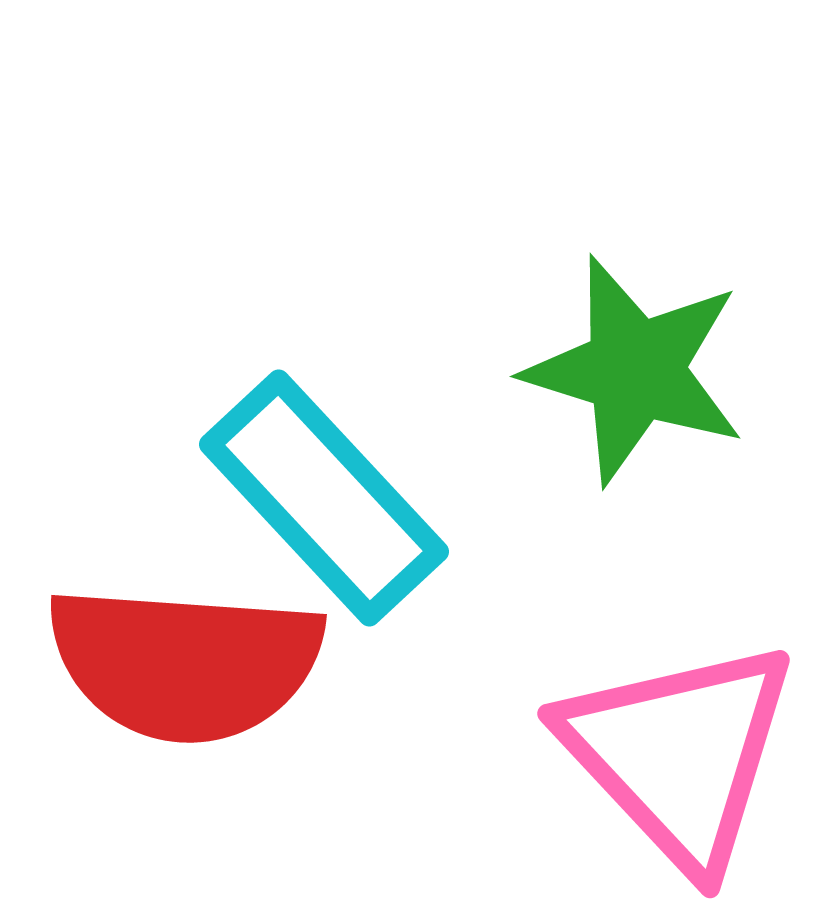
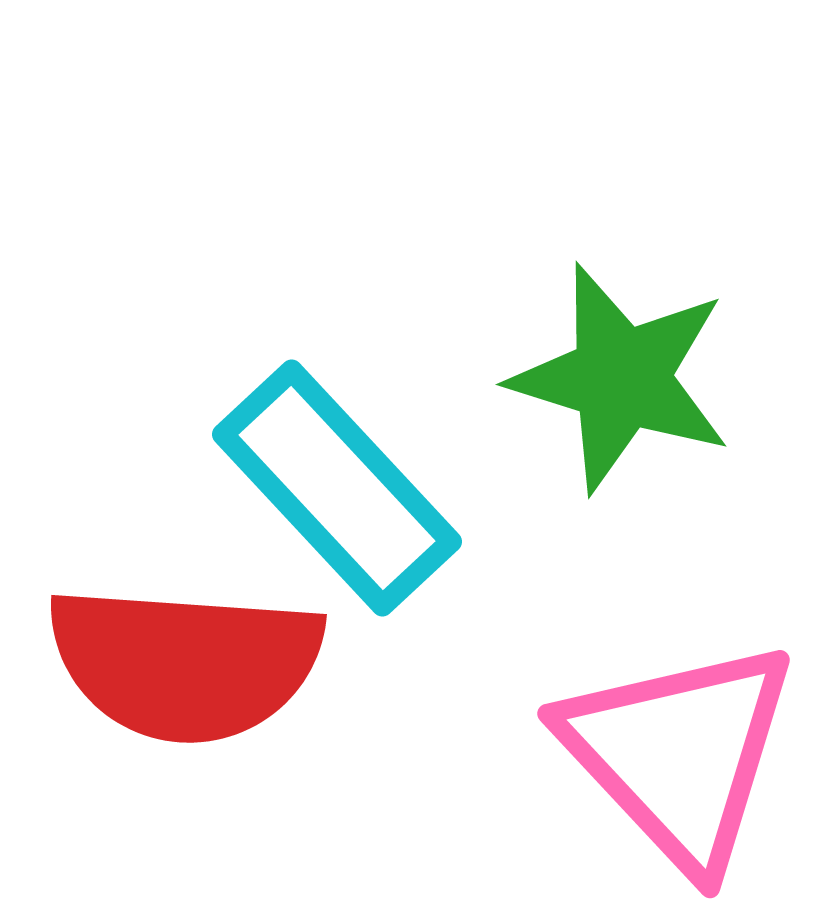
green star: moved 14 px left, 8 px down
cyan rectangle: moved 13 px right, 10 px up
